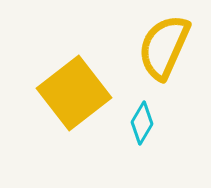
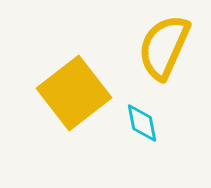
cyan diamond: rotated 42 degrees counterclockwise
